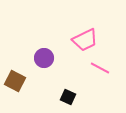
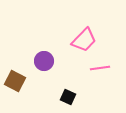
pink trapezoid: moved 1 px left; rotated 20 degrees counterclockwise
purple circle: moved 3 px down
pink line: rotated 36 degrees counterclockwise
